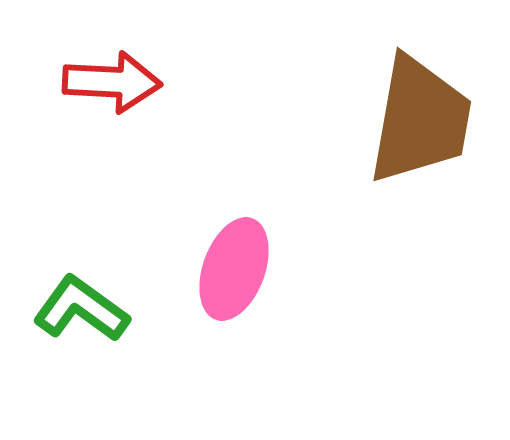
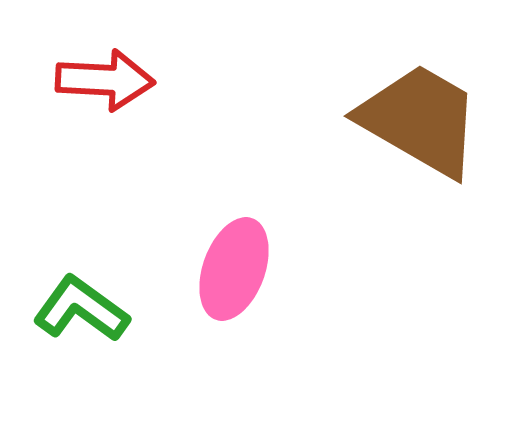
red arrow: moved 7 px left, 2 px up
brown trapezoid: rotated 70 degrees counterclockwise
